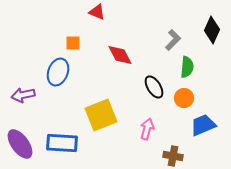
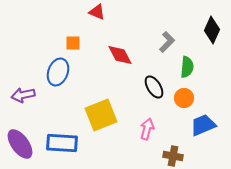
gray L-shape: moved 6 px left, 2 px down
